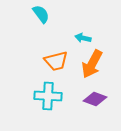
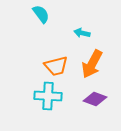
cyan arrow: moved 1 px left, 5 px up
orange trapezoid: moved 5 px down
